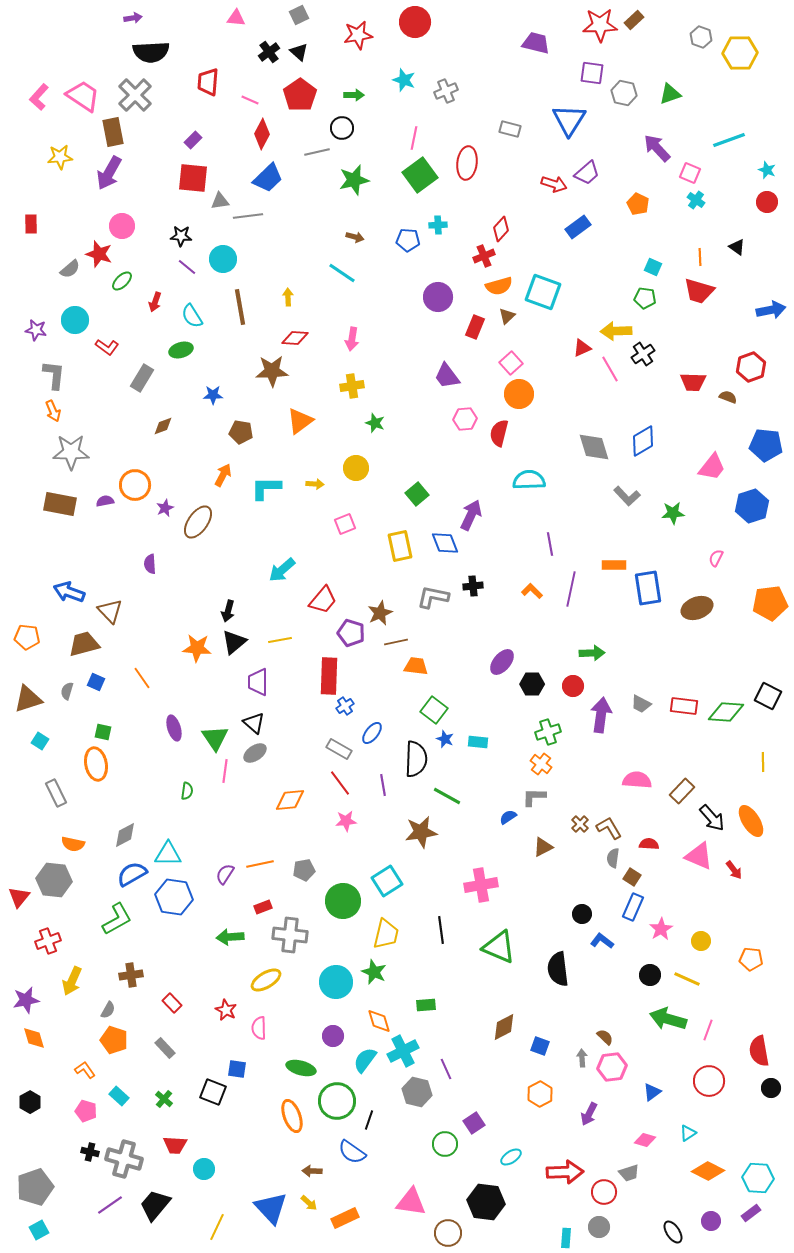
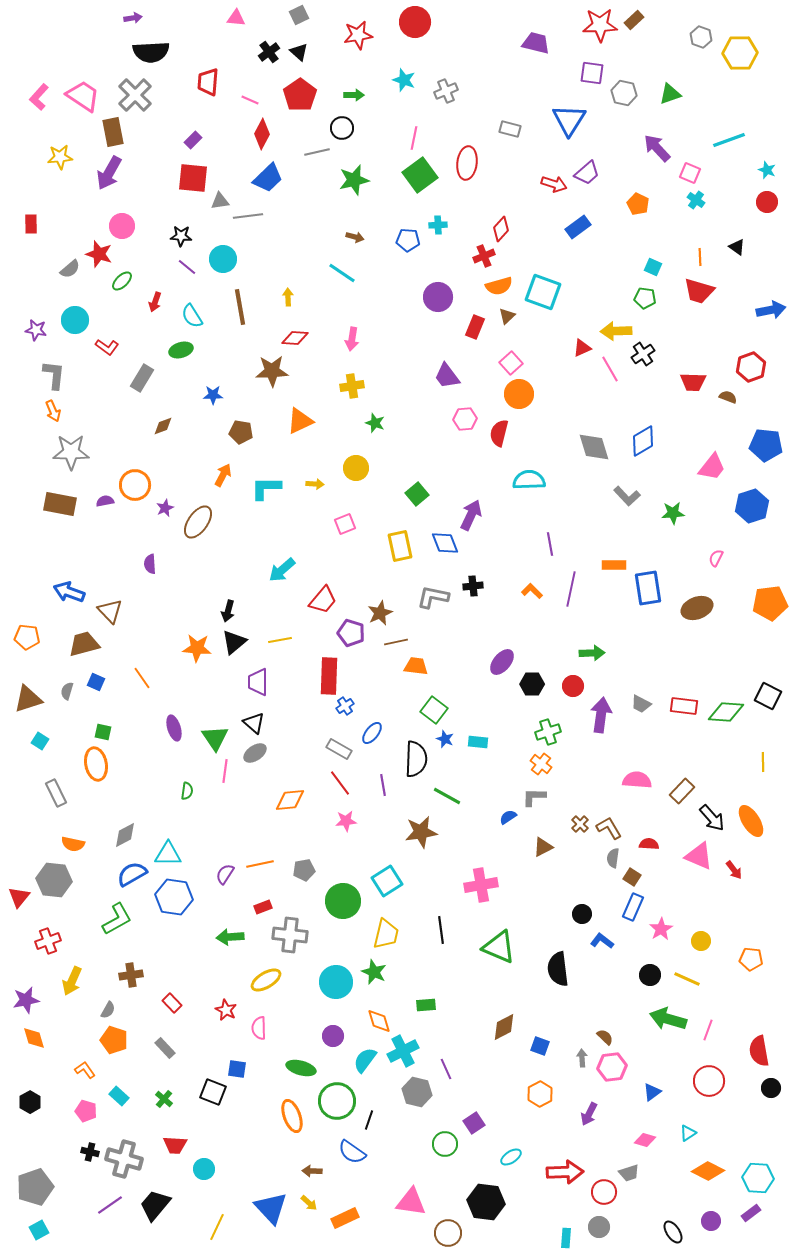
orange triangle at (300, 421): rotated 12 degrees clockwise
